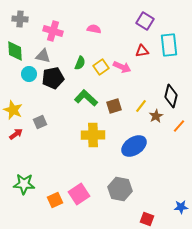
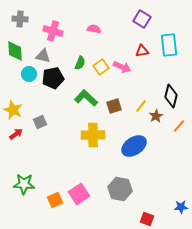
purple square: moved 3 px left, 2 px up
